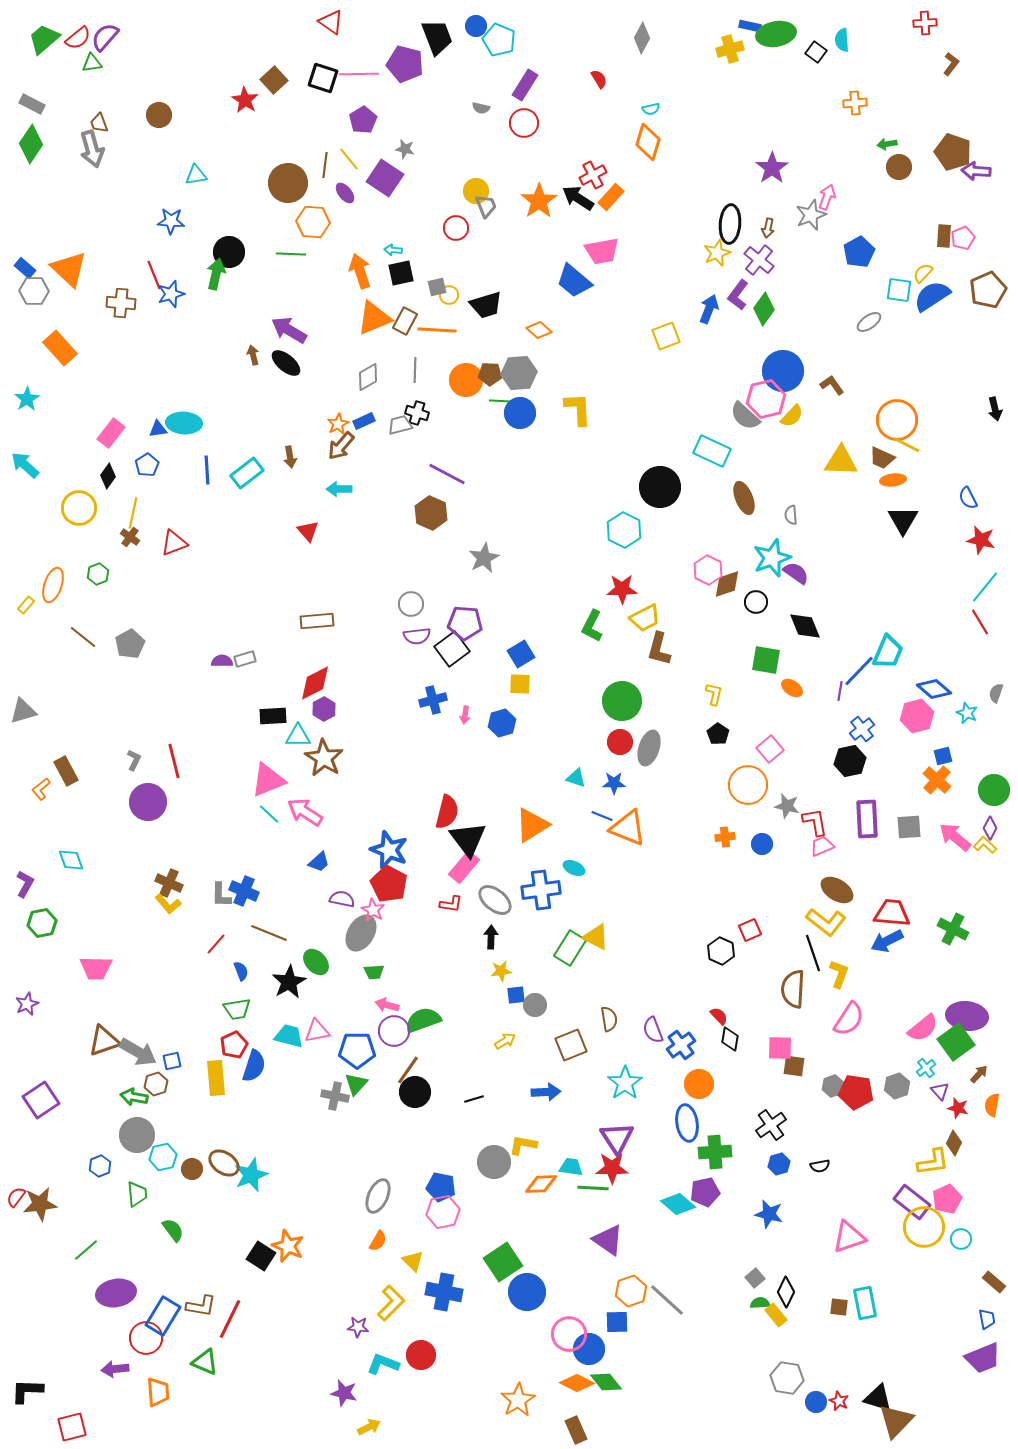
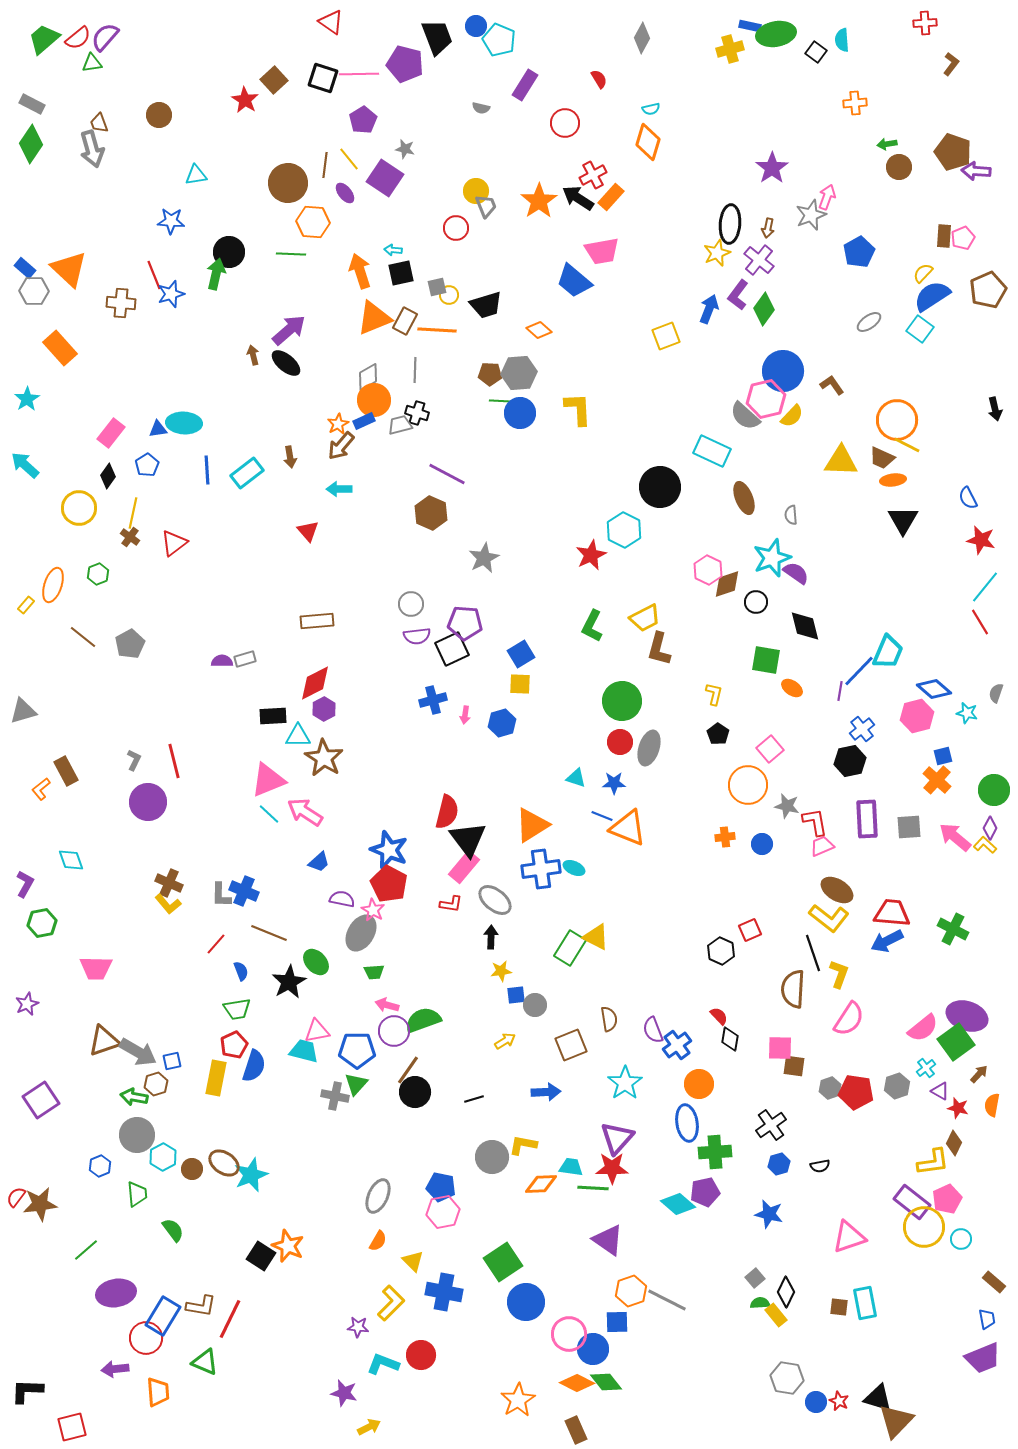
red circle at (524, 123): moved 41 px right
cyan square at (899, 290): moved 21 px right, 39 px down; rotated 28 degrees clockwise
purple arrow at (289, 330): rotated 108 degrees clockwise
orange circle at (466, 380): moved 92 px left, 20 px down
red triangle at (174, 543): rotated 16 degrees counterclockwise
red star at (622, 589): moved 31 px left, 34 px up; rotated 24 degrees counterclockwise
black diamond at (805, 626): rotated 8 degrees clockwise
black square at (452, 649): rotated 12 degrees clockwise
cyan star at (967, 713): rotated 10 degrees counterclockwise
blue cross at (541, 890): moved 21 px up
yellow L-shape at (826, 922): moved 3 px right, 4 px up
purple ellipse at (967, 1016): rotated 12 degrees clockwise
cyan trapezoid at (289, 1036): moved 15 px right, 15 px down
blue cross at (681, 1045): moved 4 px left
yellow rectangle at (216, 1078): rotated 16 degrees clockwise
gray hexagon at (833, 1086): moved 3 px left, 2 px down
purple triangle at (940, 1091): rotated 18 degrees counterclockwise
purple triangle at (617, 1138): rotated 15 degrees clockwise
cyan hexagon at (163, 1157): rotated 16 degrees counterclockwise
gray circle at (494, 1162): moved 2 px left, 5 px up
blue circle at (527, 1292): moved 1 px left, 10 px down
gray line at (667, 1300): rotated 15 degrees counterclockwise
blue circle at (589, 1349): moved 4 px right
